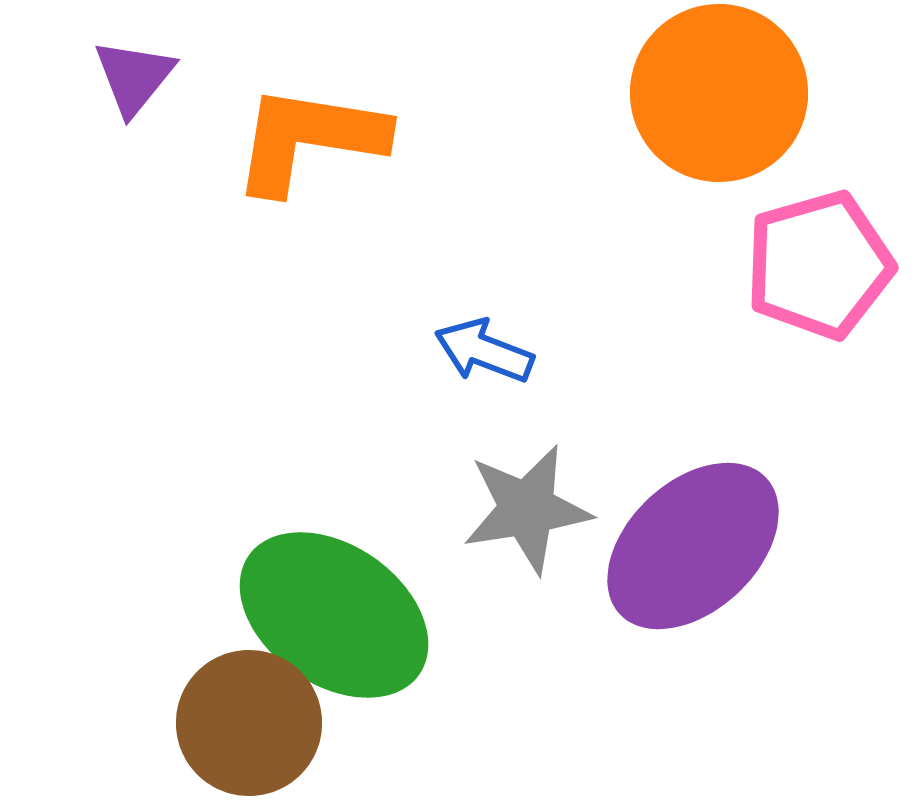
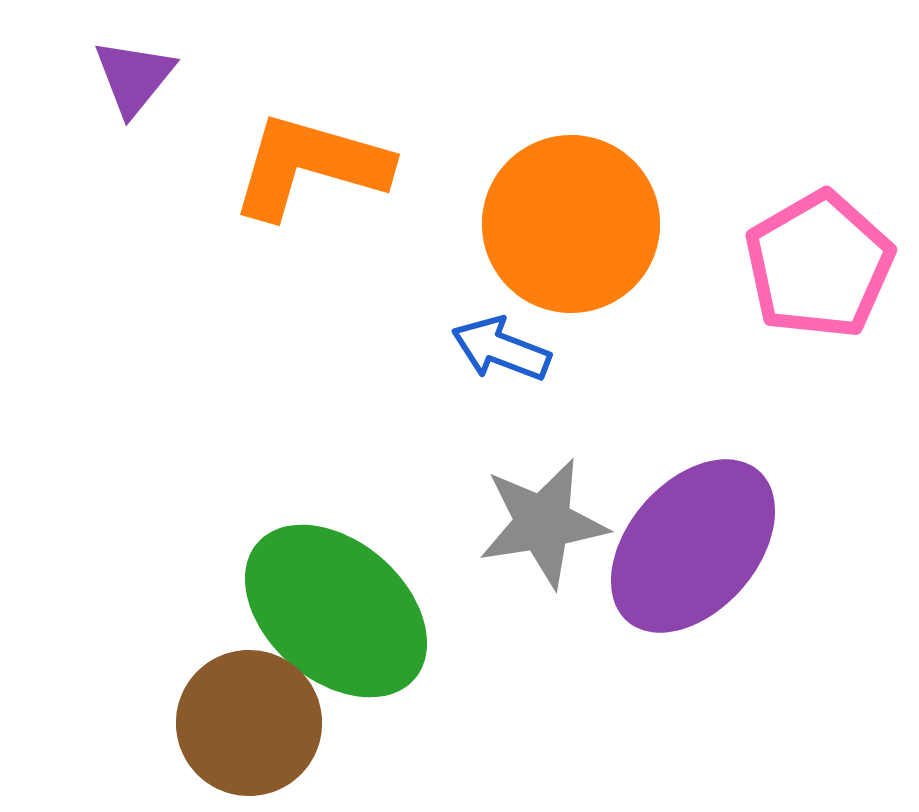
orange circle: moved 148 px left, 131 px down
orange L-shape: moved 1 px right, 27 px down; rotated 7 degrees clockwise
pink pentagon: rotated 14 degrees counterclockwise
blue arrow: moved 17 px right, 2 px up
gray star: moved 16 px right, 14 px down
purple ellipse: rotated 6 degrees counterclockwise
green ellipse: moved 2 px right, 4 px up; rotated 6 degrees clockwise
